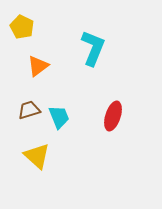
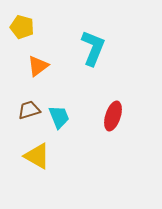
yellow pentagon: rotated 10 degrees counterclockwise
yellow triangle: rotated 12 degrees counterclockwise
